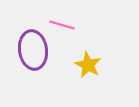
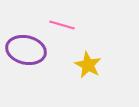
purple ellipse: moved 7 px left; rotated 69 degrees counterclockwise
